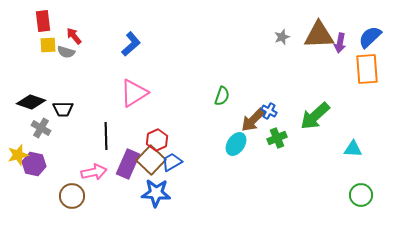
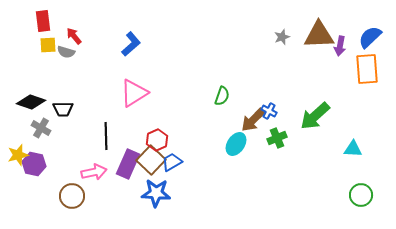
purple arrow: moved 3 px down
